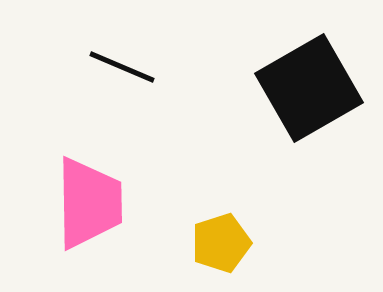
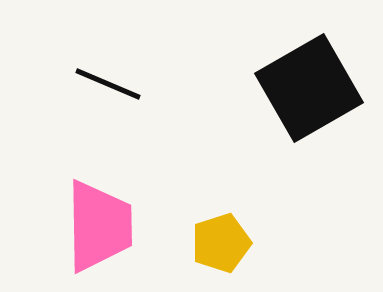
black line: moved 14 px left, 17 px down
pink trapezoid: moved 10 px right, 23 px down
